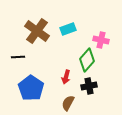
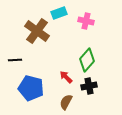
cyan rectangle: moved 9 px left, 16 px up
pink cross: moved 15 px left, 19 px up
black line: moved 3 px left, 3 px down
red arrow: rotated 120 degrees clockwise
blue pentagon: rotated 20 degrees counterclockwise
brown semicircle: moved 2 px left, 1 px up
